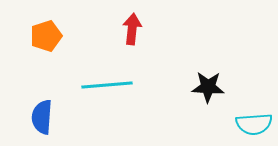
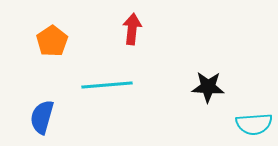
orange pentagon: moved 6 px right, 5 px down; rotated 16 degrees counterclockwise
blue semicircle: rotated 12 degrees clockwise
